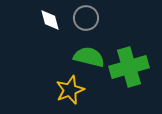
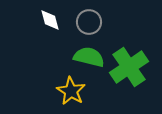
gray circle: moved 3 px right, 4 px down
green cross: rotated 18 degrees counterclockwise
yellow star: moved 1 px right, 1 px down; rotated 20 degrees counterclockwise
